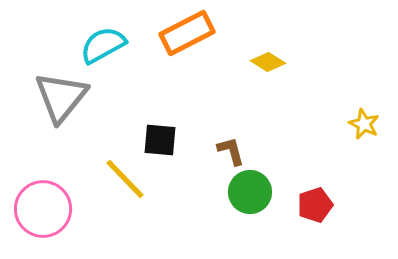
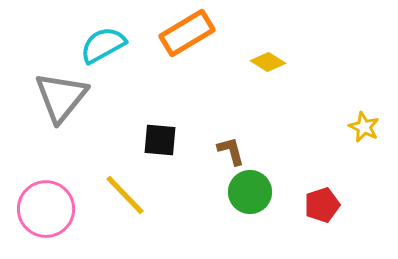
orange rectangle: rotated 4 degrees counterclockwise
yellow star: moved 3 px down
yellow line: moved 16 px down
red pentagon: moved 7 px right
pink circle: moved 3 px right
